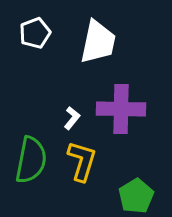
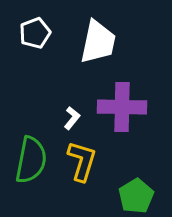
purple cross: moved 1 px right, 2 px up
